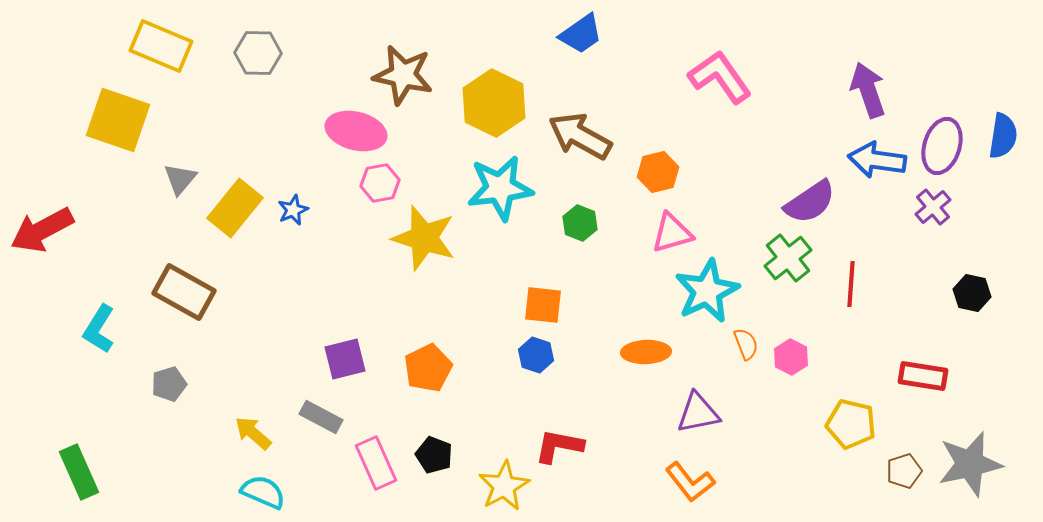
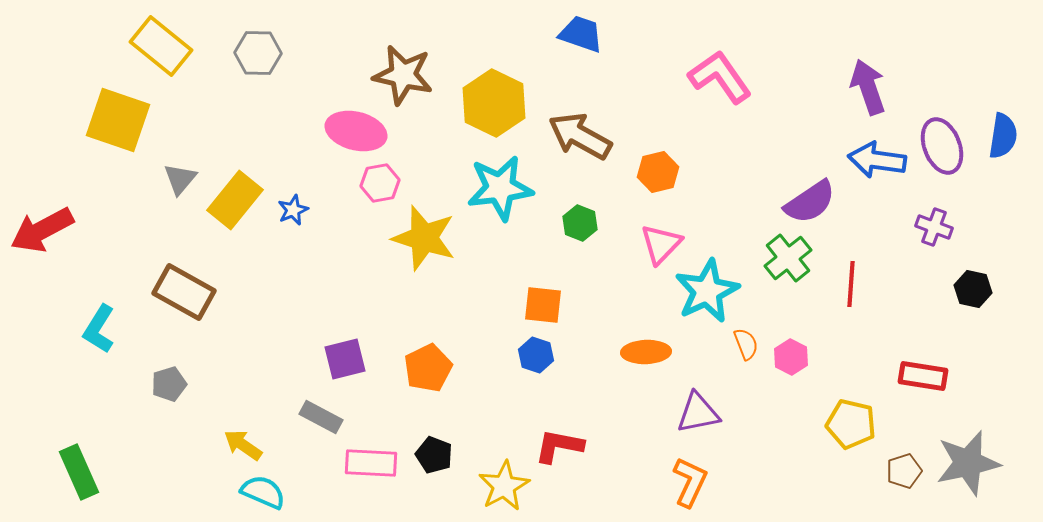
blue trapezoid at (581, 34): rotated 126 degrees counterclockwise
yellow rectangle at (161, 46): rotated 16 degrees clockwise
purple arrow at (868, 90): moved 3 px up
purple ellipse at (942, 146): rotated 38 degrees counterclockwise
purple cross at (933, 207): moved 1 px right, 20 px down; rotated 30 degrees counterclockwise
yellow rectangle at (235, 208): moved 8 px up
pink triangle at (672, 233): moved 11 px left, 11 px down; rotated 30 degrees counterclockwise
black hexagon at (972, 293): moved 1 px right, 4 px up
yellow arrow at (253, 433): moved 10 px left, 12 px down; rotated 6 degrees counterclockwise
pink rectangle at (376, 463): moved 5 px left; rotated 63 degrees counterclockwise
gray star at (970, 464): moved 2 px left, 1 px up
orange L-shape at (690, 482): rotated 117 degrees counterclockwise
